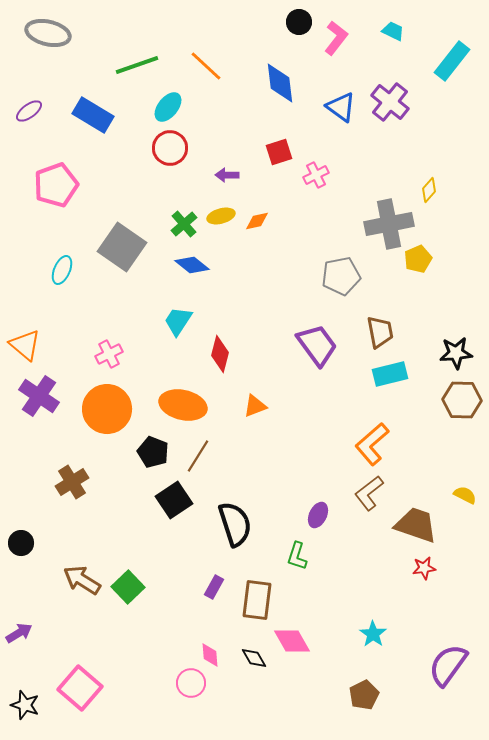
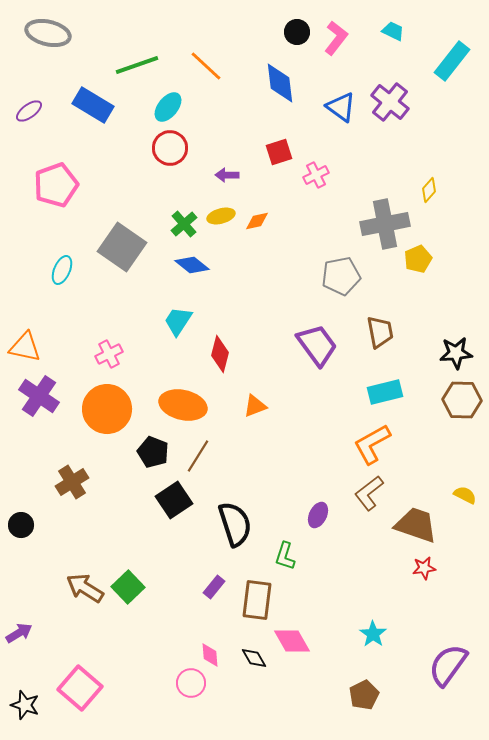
black circle at (299, 22): moved 2 px left, 10 px down
blue rectangle at (93, 115): moved 10 px up
gray cross at (389, 224): moved 4 px left
orange triangle at (25, 345): moved 2 px down; rotated 28 degrees counterclockwise
cyan rectangle at (390, 374): moved 5 px left, 18 px down
orange L-shape at (372, 444): rotated 12 degrees clockwise
black circle at (21, 543): moved 18 px up
green L-shape at (297, 556): moved 12 px left
brown arrow at (82, 580): moved 3 px right, 8 px down
purple rectangle at (214, 587): rotated 10 degrees clockwise
